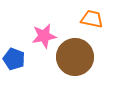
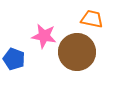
pink star: rotated 20 degrees clockwise
brown circle: moved 2 px right, 5 px up
